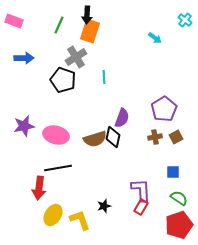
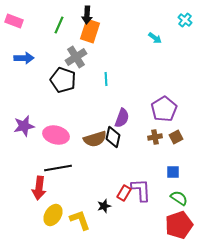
cyan line: moved 2 px right, 2 px down
red rectangle: moved 17 px left, 14 px up
